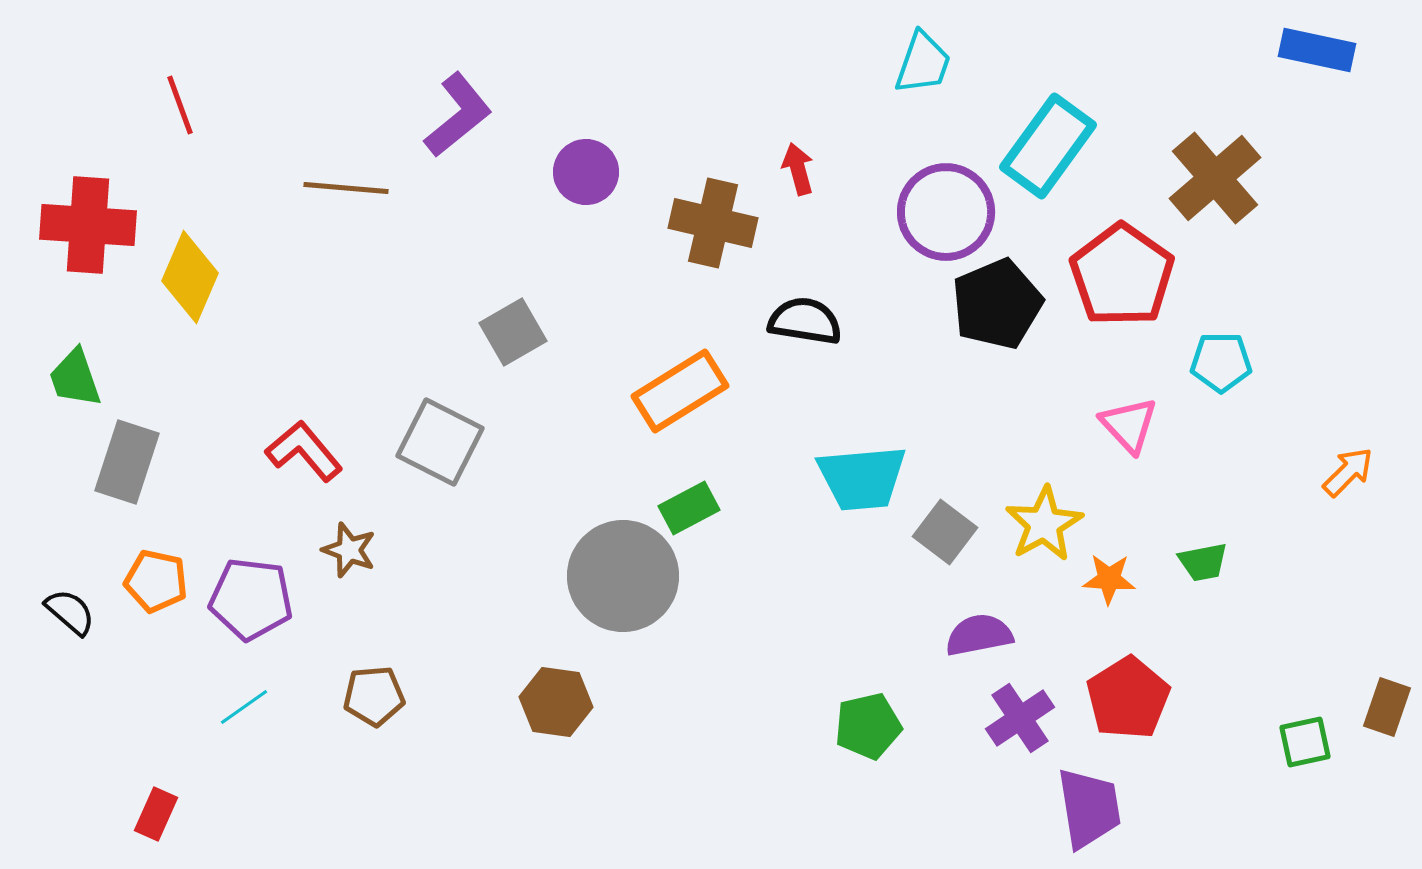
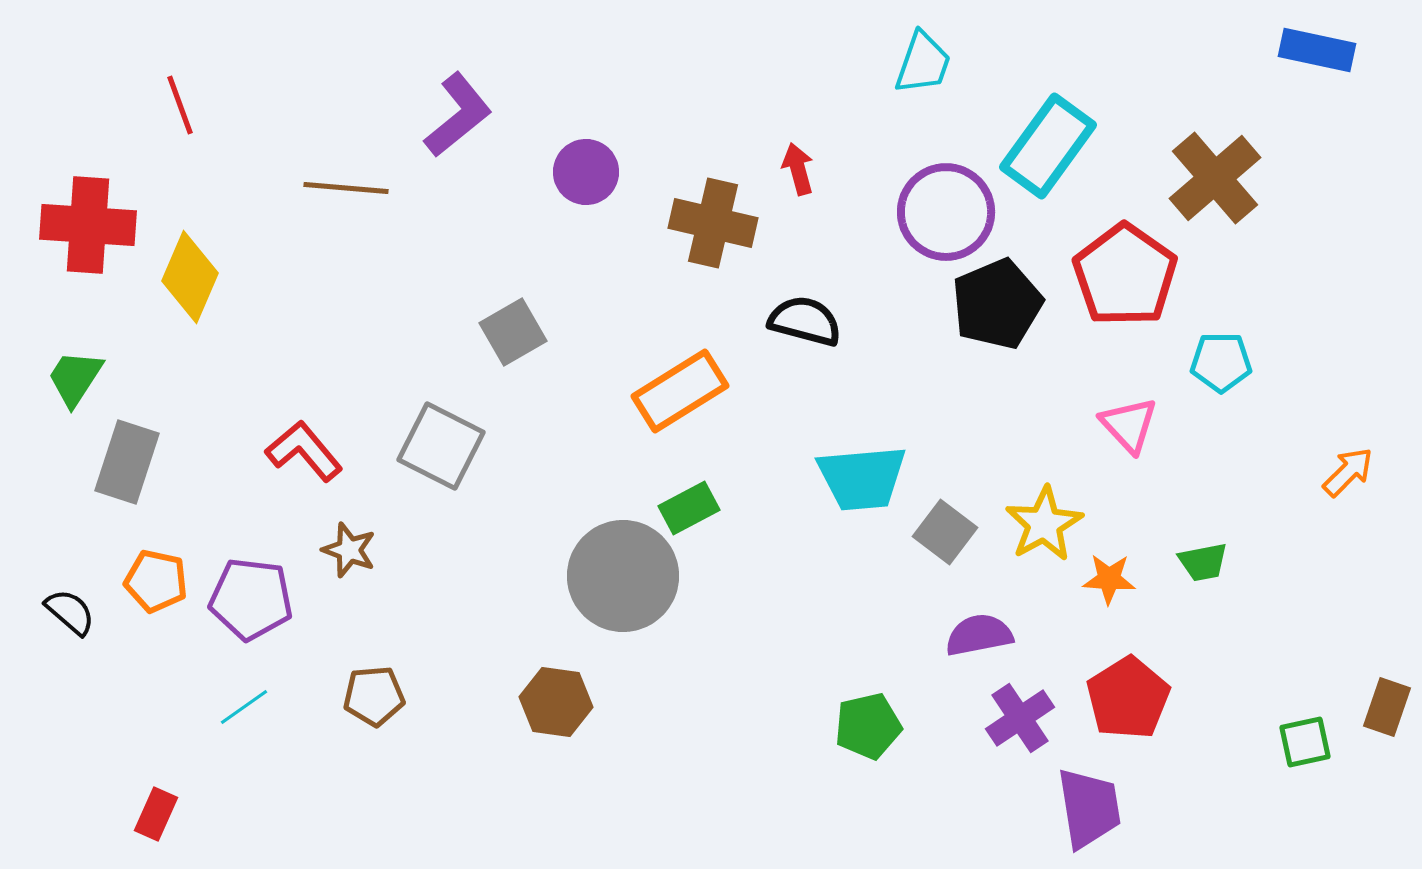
red pentagon at (1122, 275): moved 3 px right
black semicircle at (805, 321): rotated 6 degrees clockwise
green trapezoid at (75, 378): rotated 52 degrees clockwise
gray square at (440, 442): moved 1 px right, 4 px down
